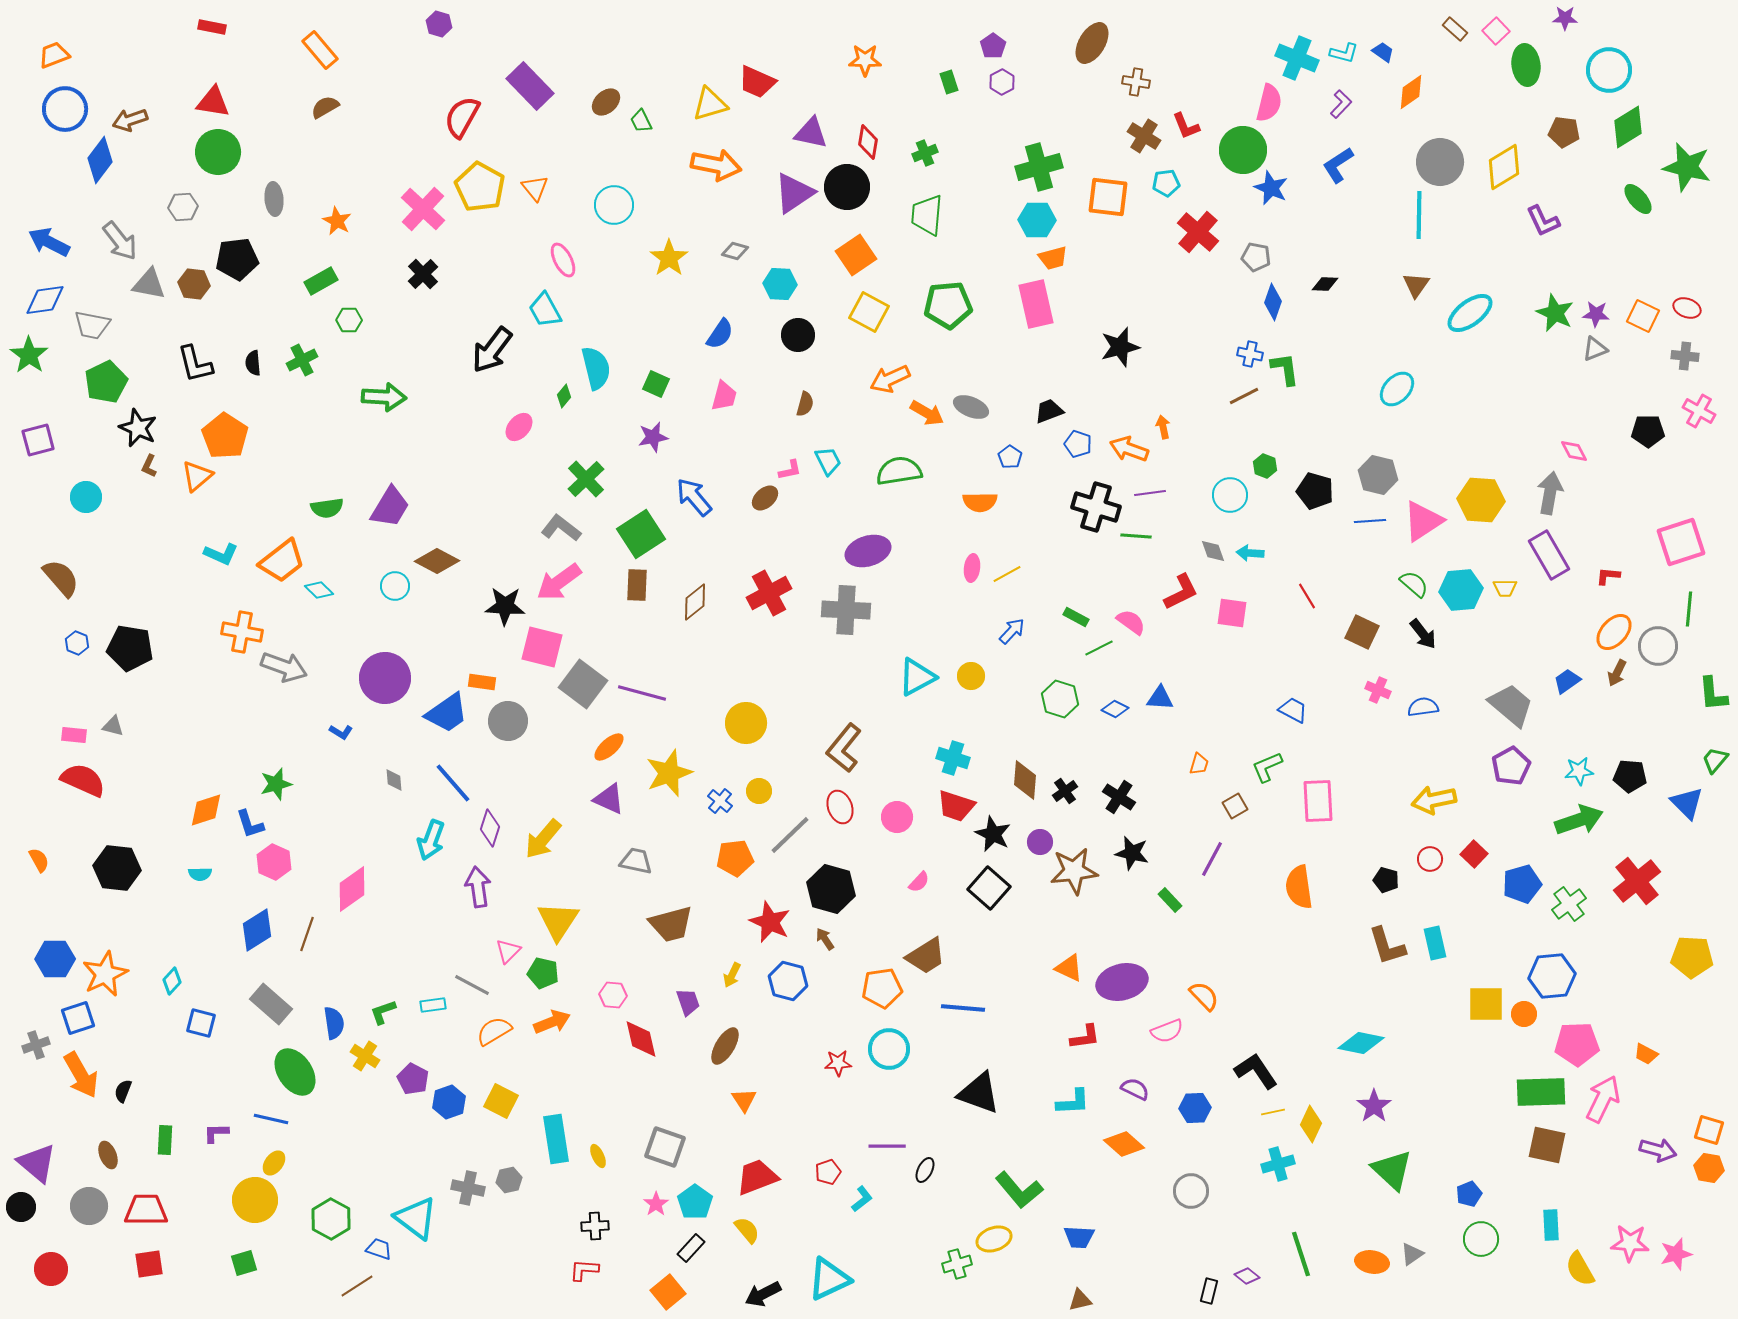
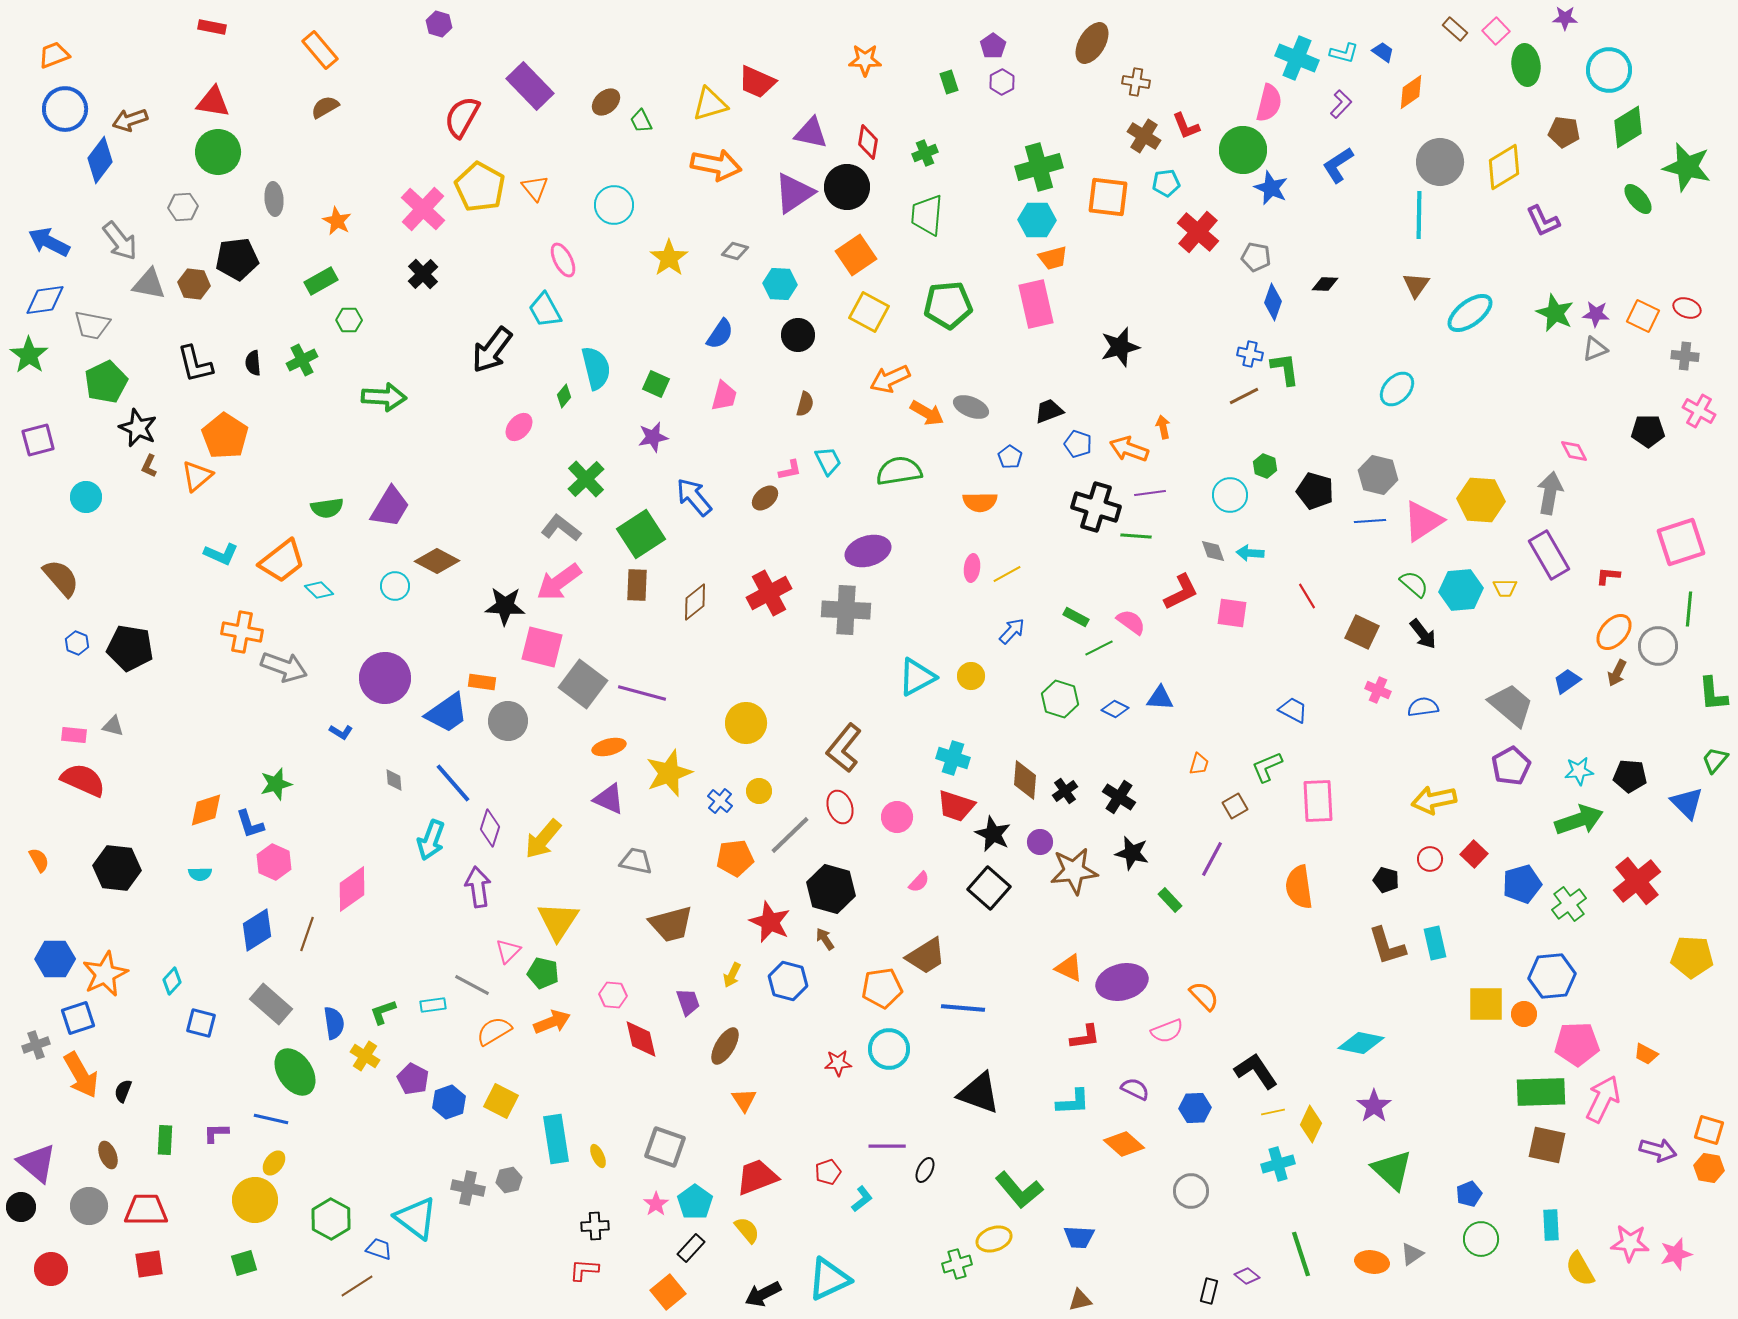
orange ellipse at (609, 747): rotated 28 degrees clockwise
